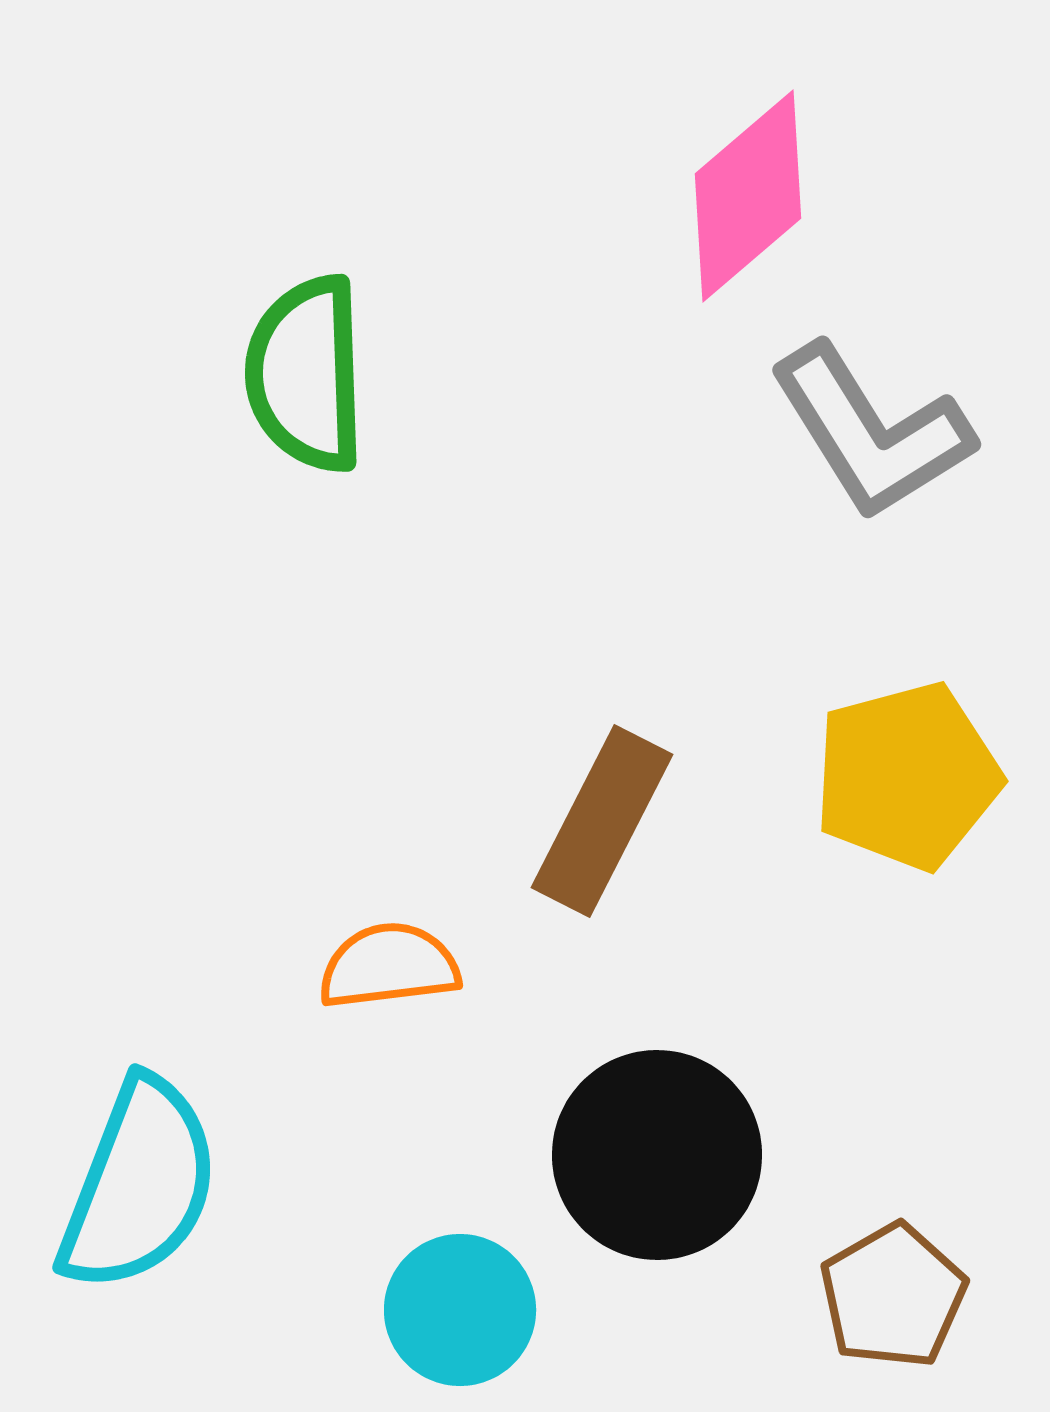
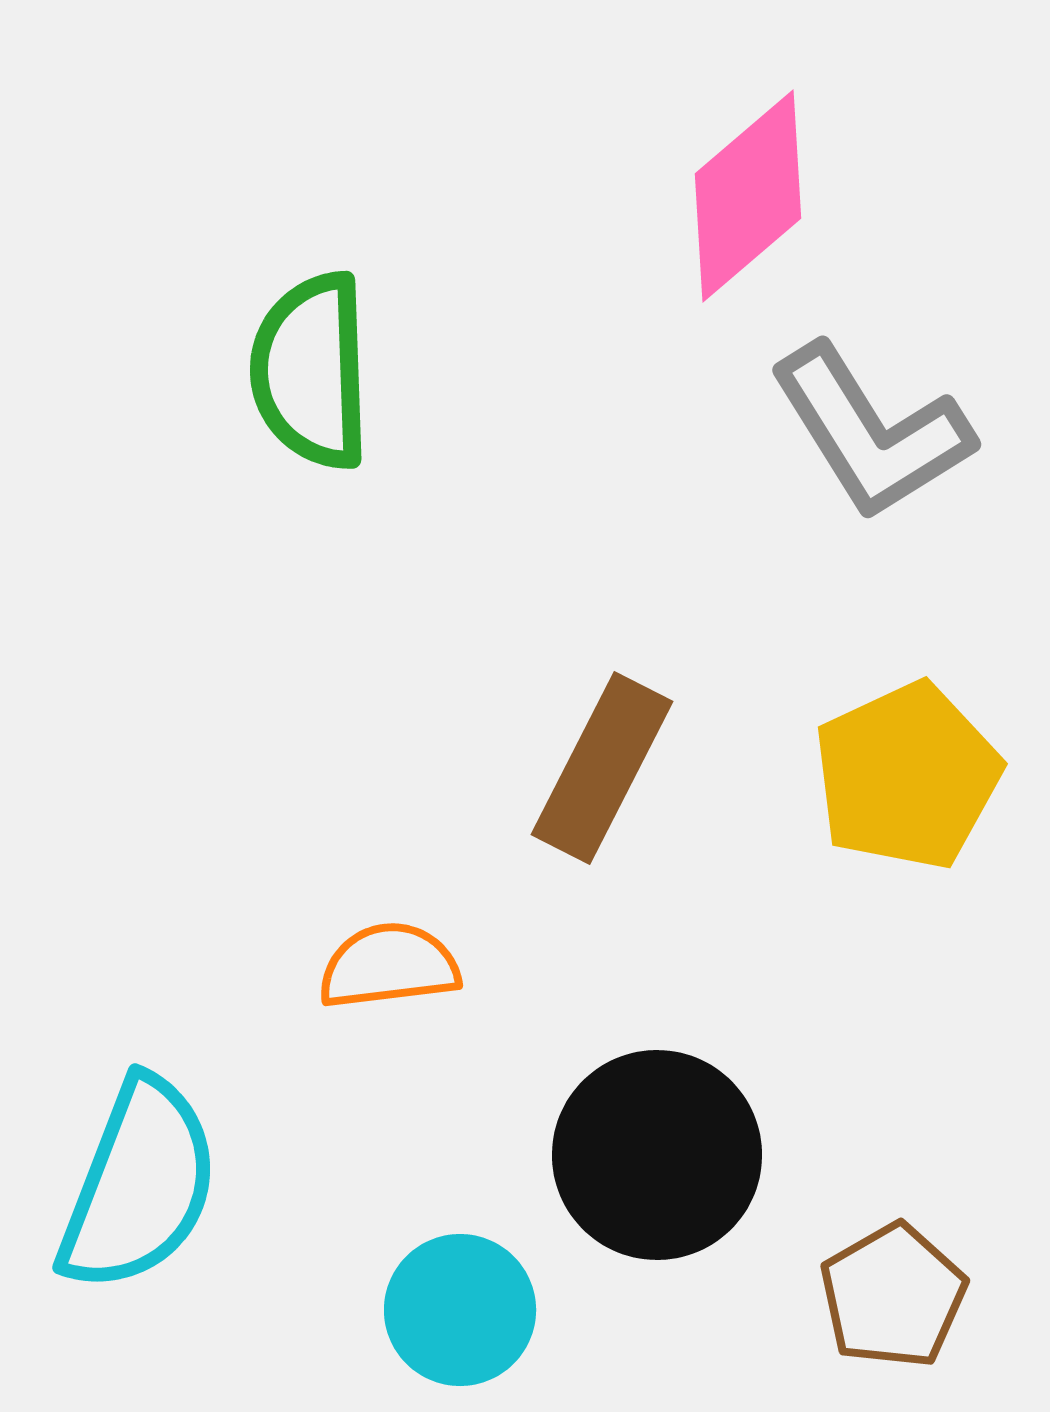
green semicircle: moved 5 px right, 3 px up
yellow pentagon: rotated 10 degrees counterclockwise
brown rectangle: moved 53 px up
